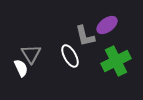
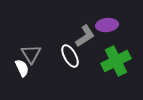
purple ellipse: rotated 30 degrees clockwise
gray L-shape: rotated 110 degrees counterclockwise
white semicircle: moved 1 px right
